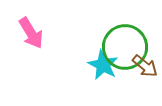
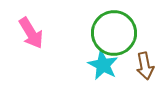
green circle: moved 11 px left, 14 px up
brown arrow: rotated 40 degrees clockwise
